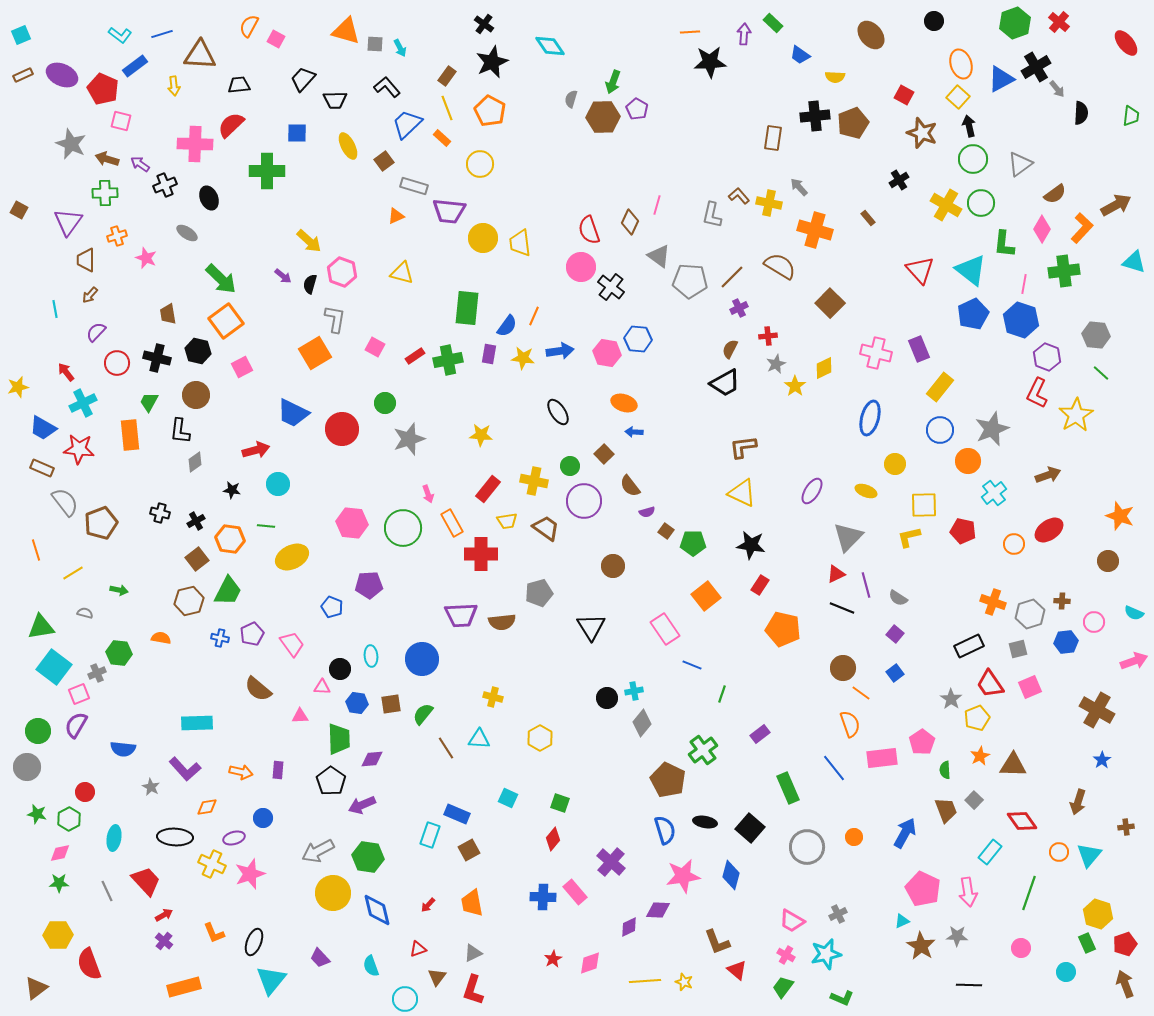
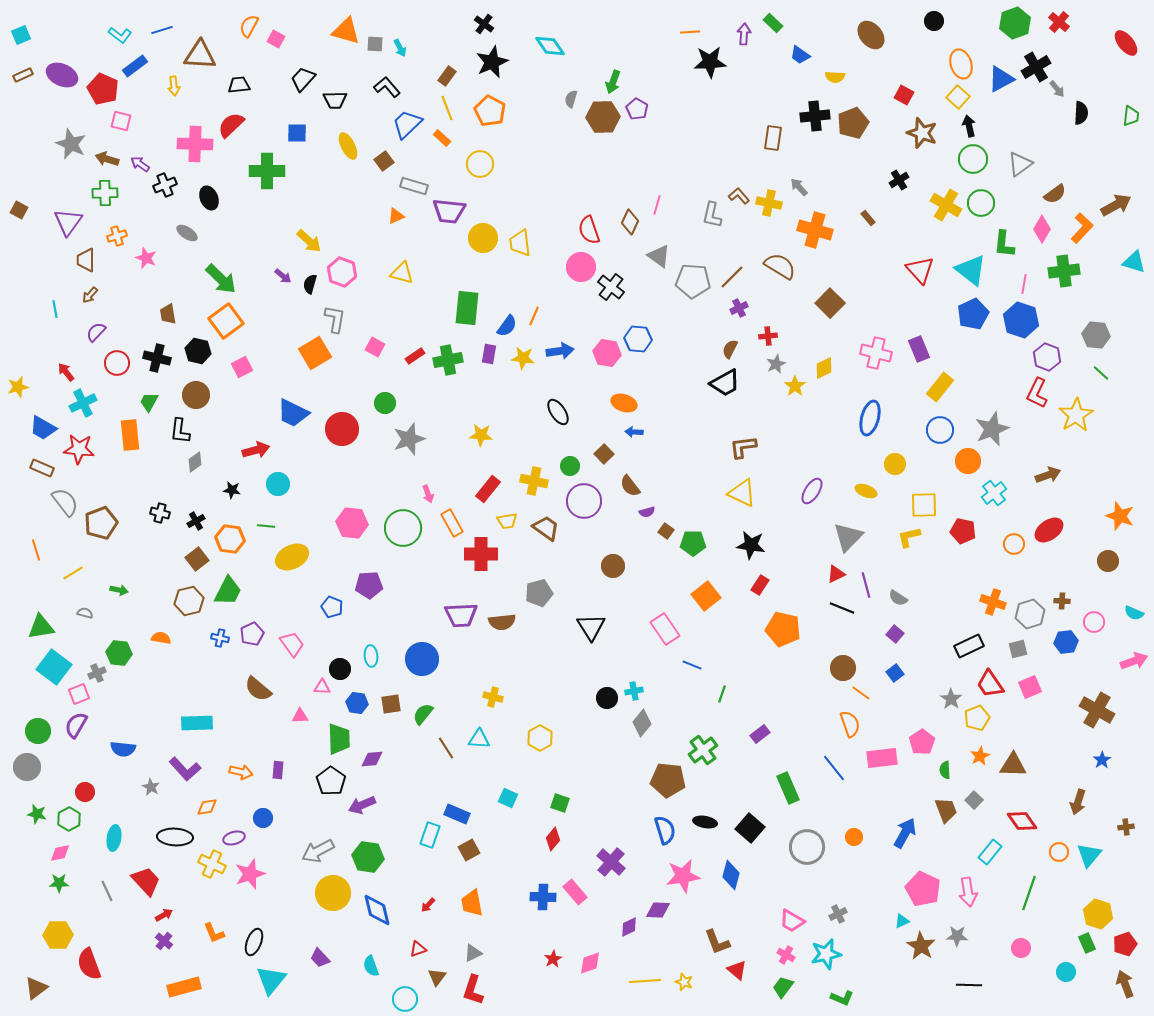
blue line at (162, 34): moved 4 px up
gray pentagon at (690, 281): moved 3 px right
brown pentagon at (668, 780): rotated 20 degrees counterclockwise
